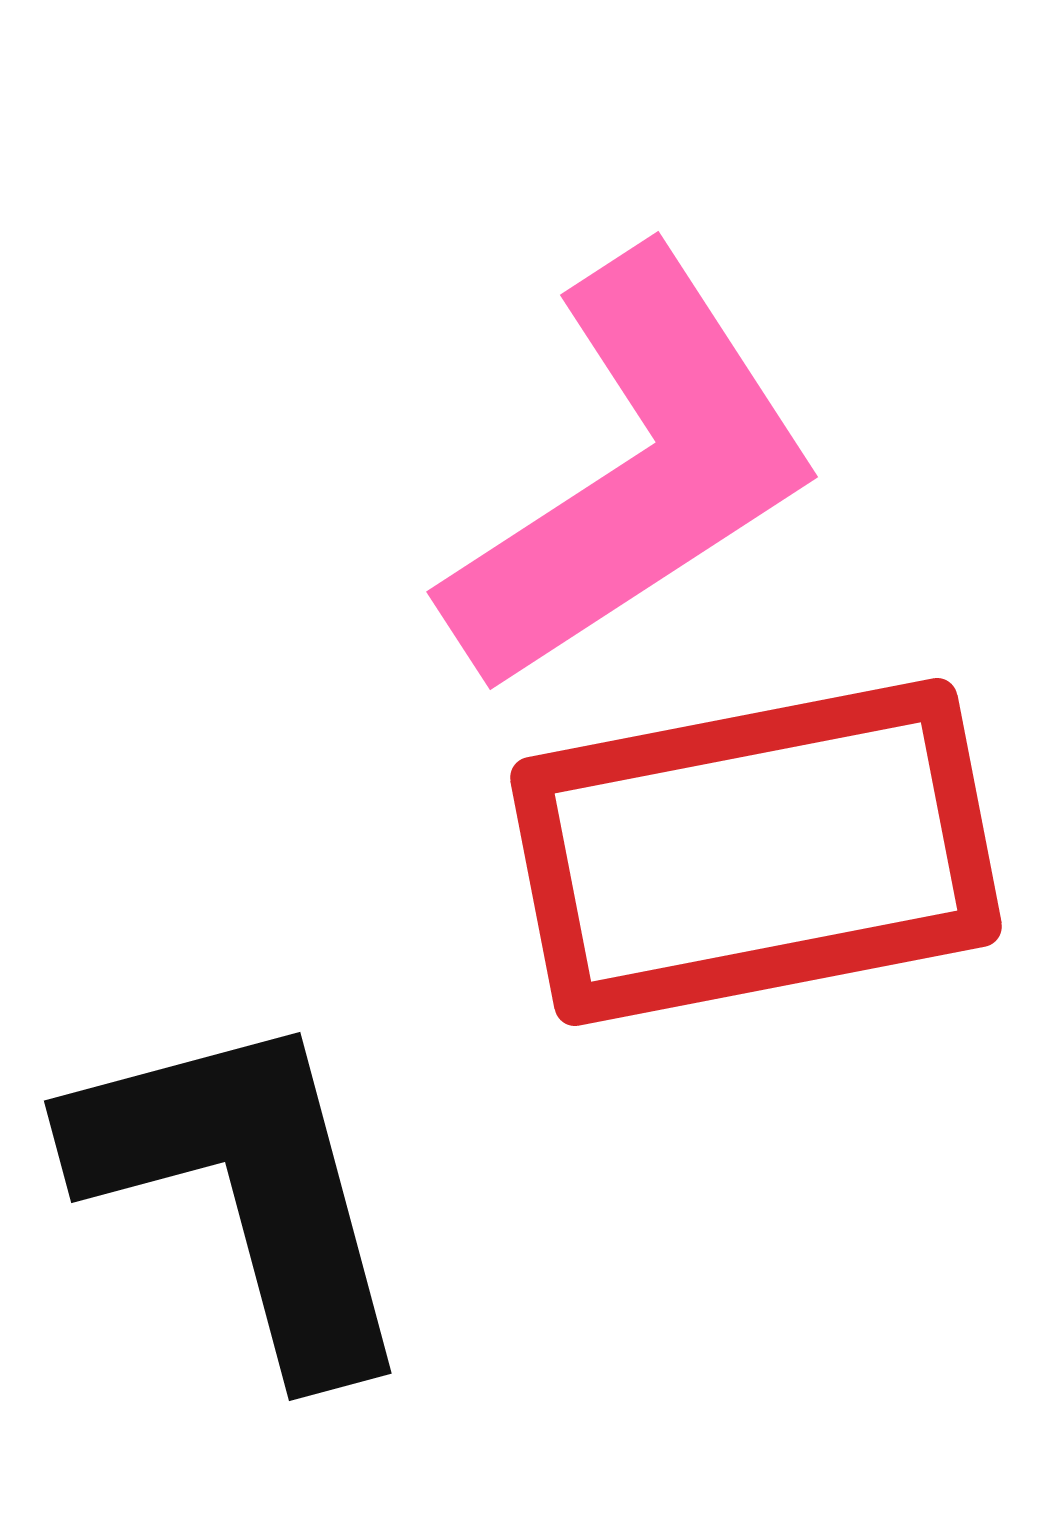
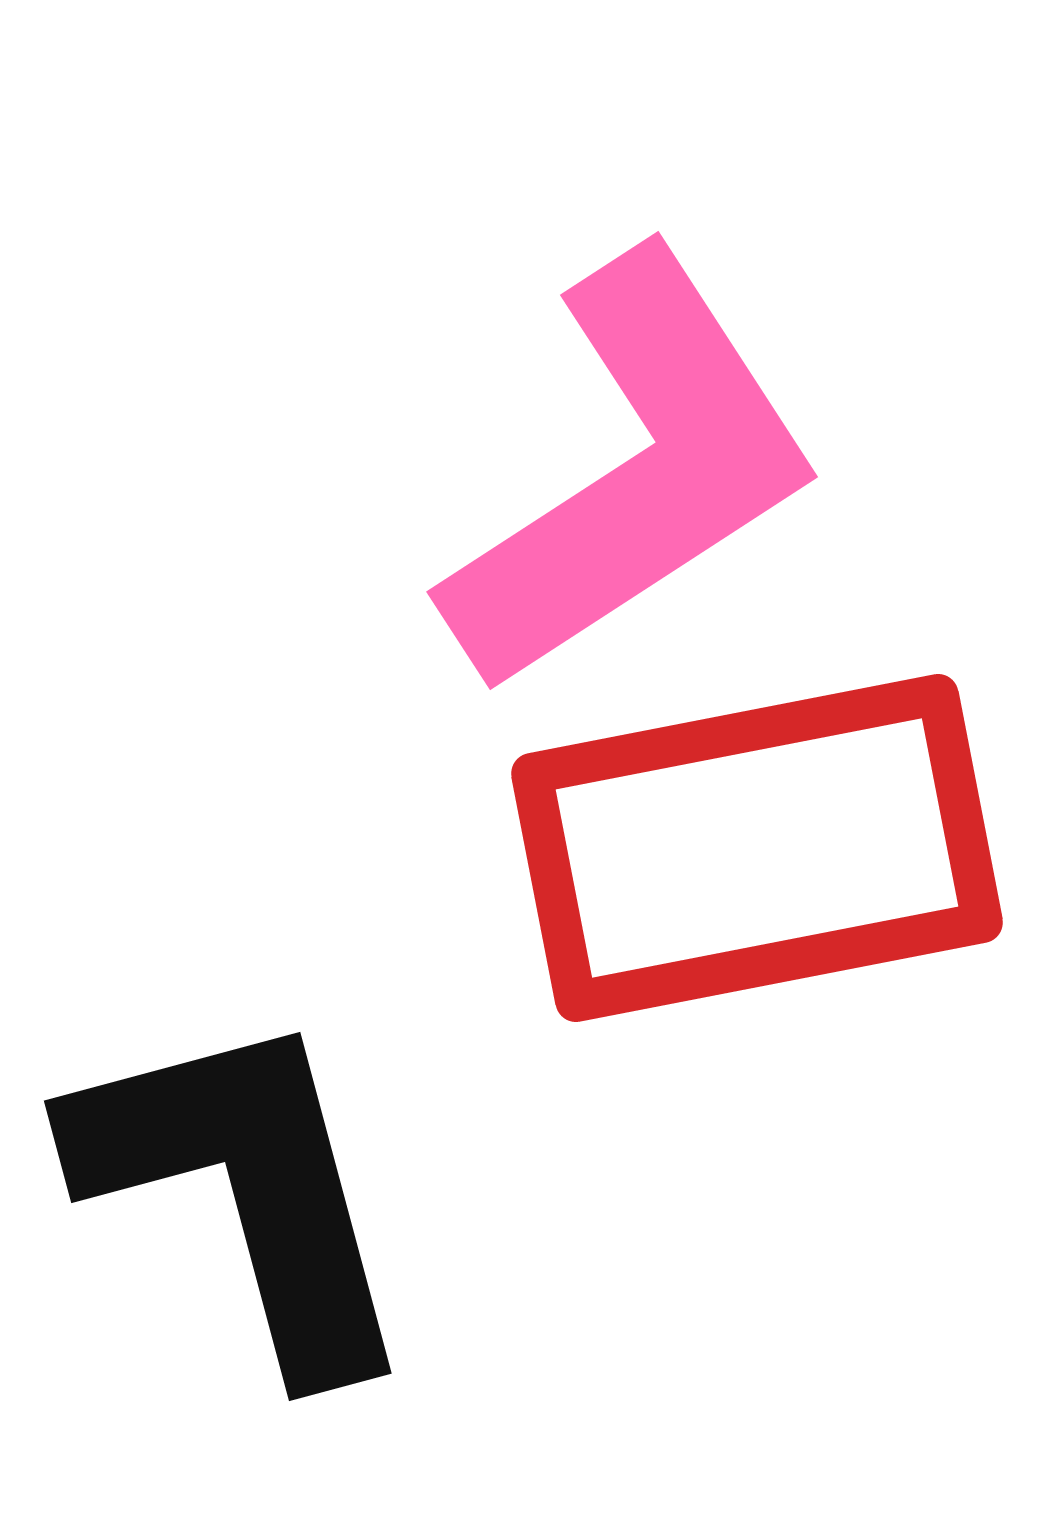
red rectangle: moved 1 px right, 4 px up
